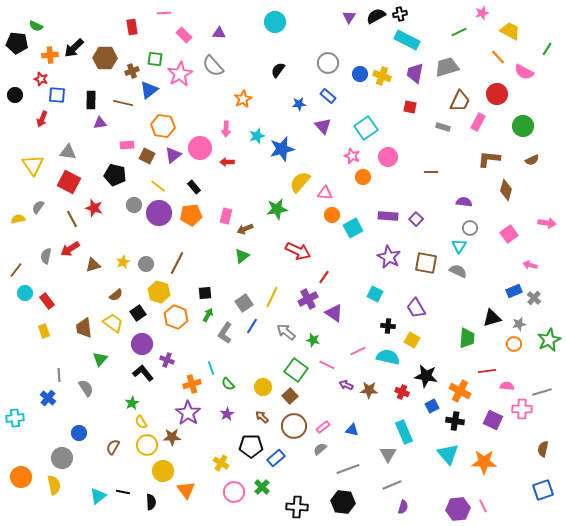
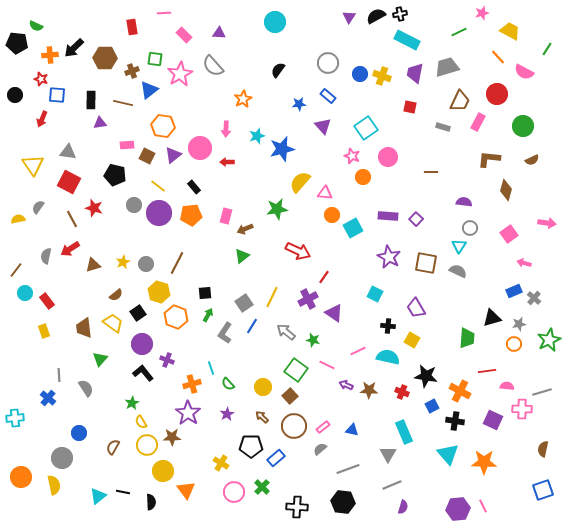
pink arrow at (530, 265): moved 6 px left, 2 px up
